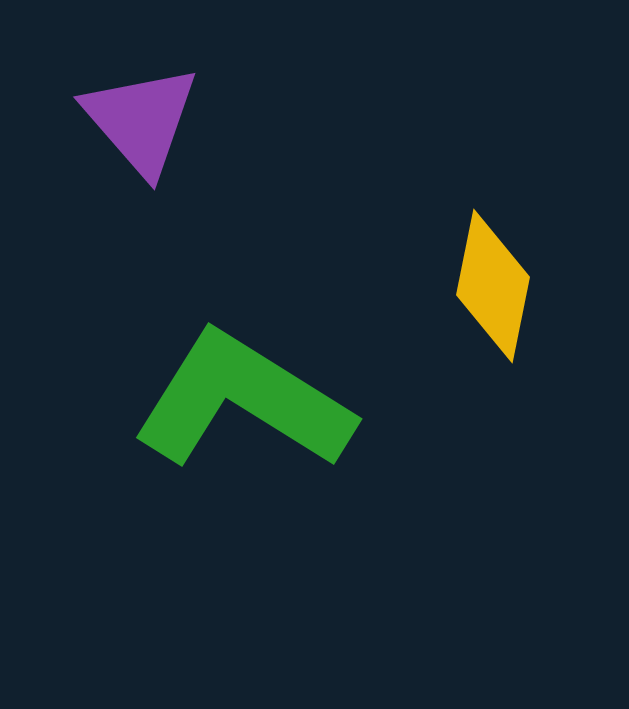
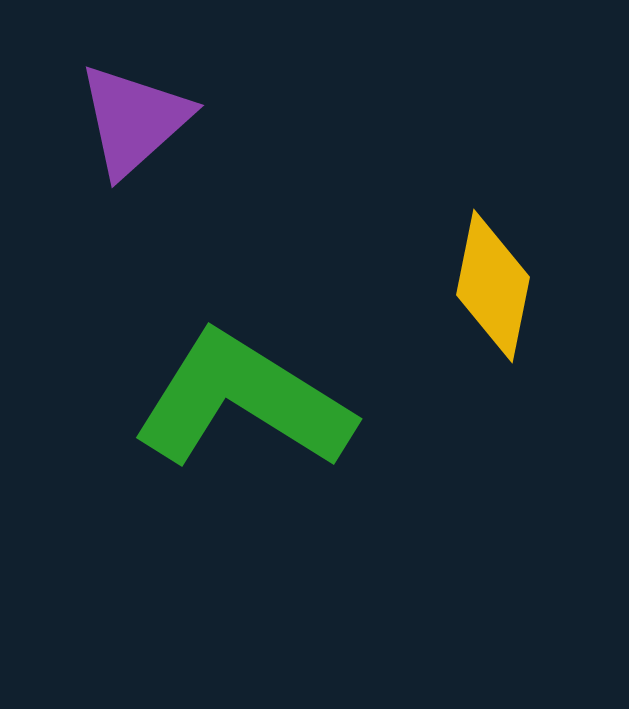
purple triangle: moved 7 px left; rotated 29 degrees clockwise
